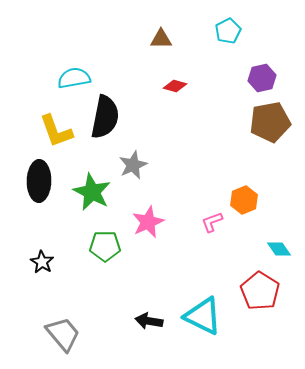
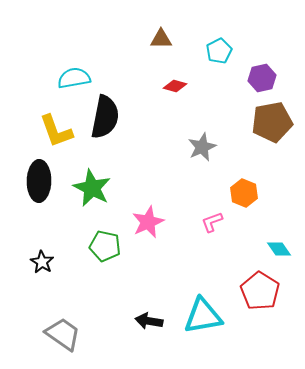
cyan pentagon: moved 9 px left, 20 px down
brown pentagon: moved 2 px right
gray star: moved 69 px right, 18 px up
green star: moved 4 px up
orange hexagon: moved 7 px up; rotated 16 degrees counterclockwise
green pentagon: rotated 12 degrees clockwise
cyan triangle: rotated 36 degrees counterclockwise
gray trapezoid: rotated 15 degrees counterclockwise
